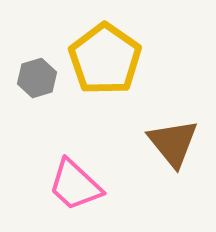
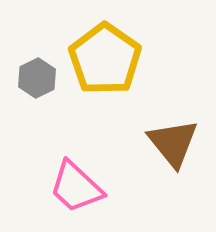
gray hexagon: rotated 9 degrees counterclockwise
pink trapezoid: moved 1 px right, 2 px down
